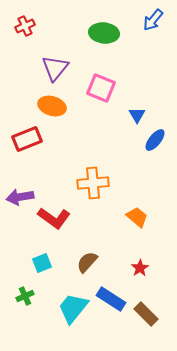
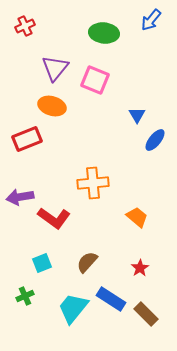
blue arrow: moved 2 px left
pink square: moved 6 px left, 8 px up
